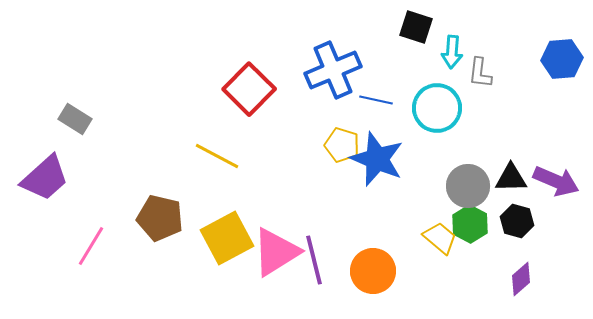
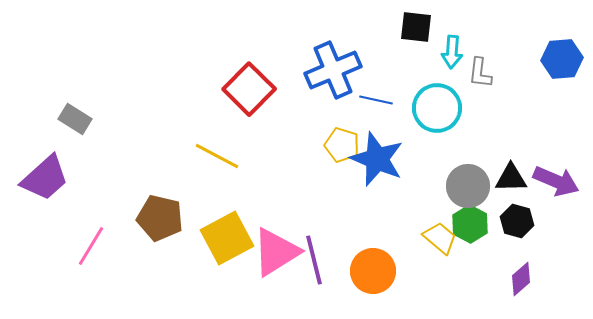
black square: rotated 12 degrees counterclockwise
